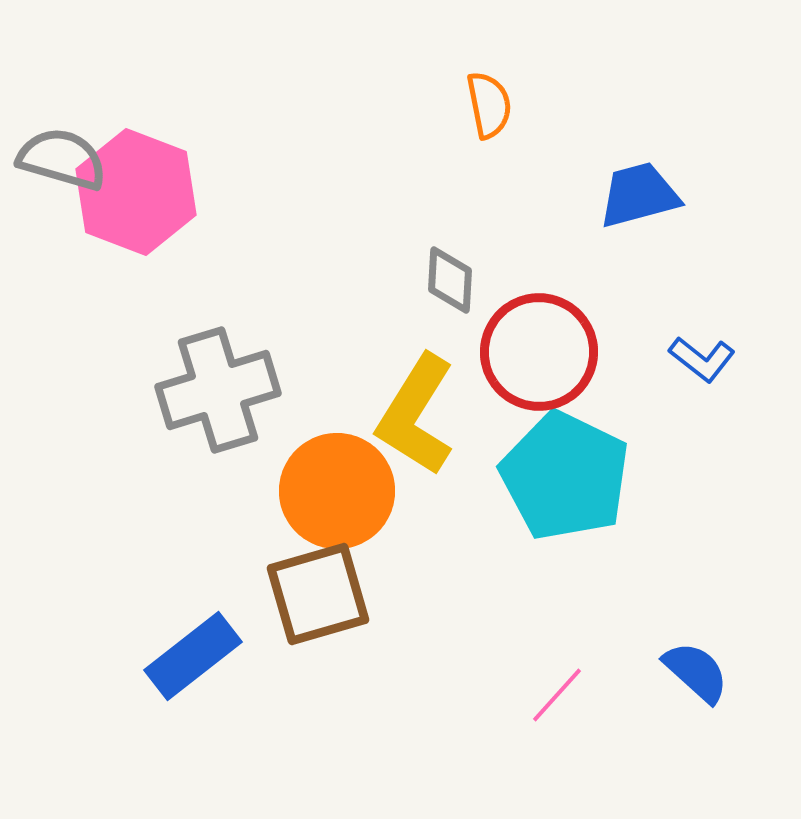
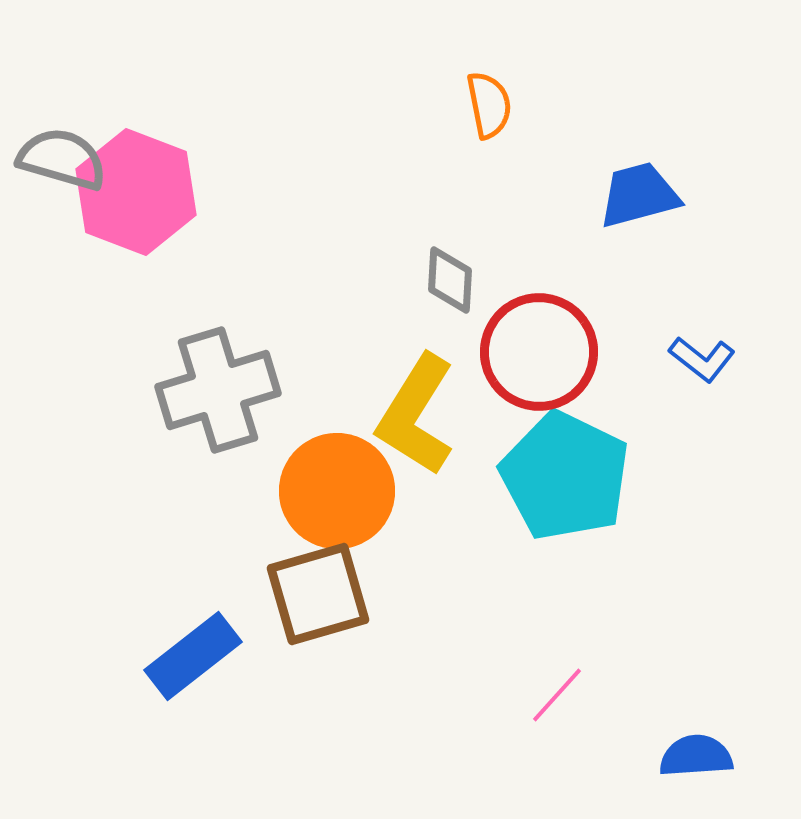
blue semicircle: moved 84 px down; rotated 46 degrees counterclockwise
